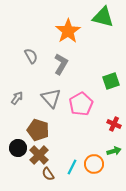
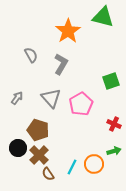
gray semicircle: moved 1 px up
